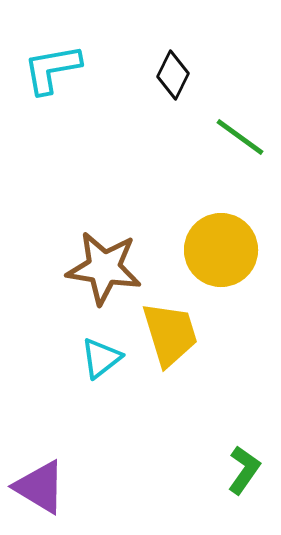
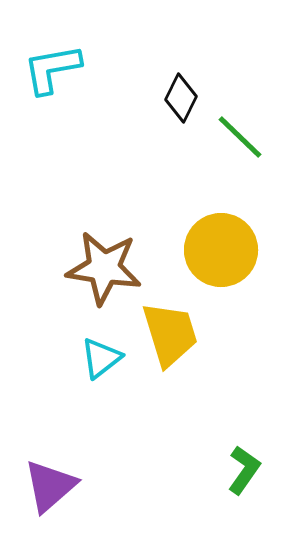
black diamond: moved 8 px right, 23 px down
green line: rotated 8 degrees clockwise
purple triangle: moved 10 px right, 1 px up; rotated 48 degrees clockwise
